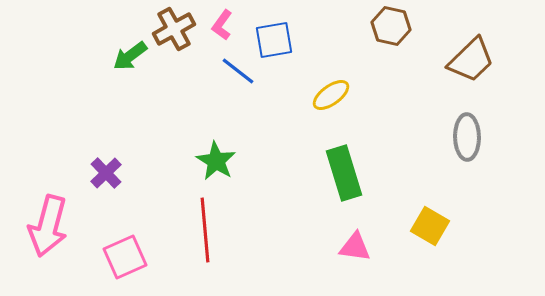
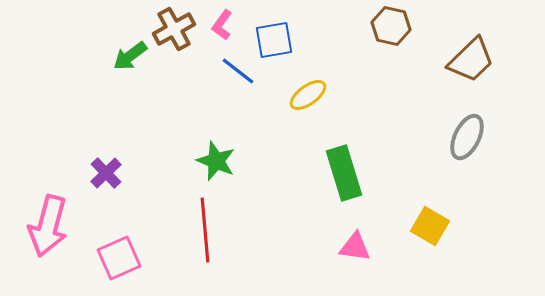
yellow ellipse: moved 23 px left
gray ellipse: rotated 27 degrees clockwise
green star: rotated 9 degrees counterclockwise
pink square: moved 6 px left, 1 px down
